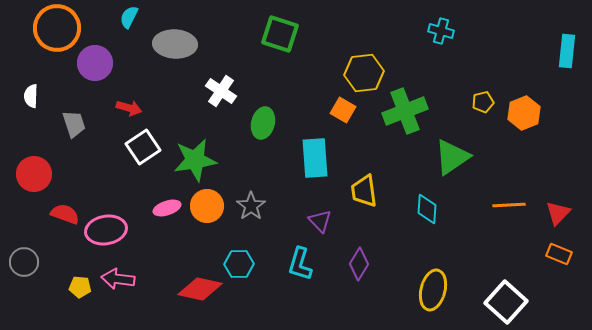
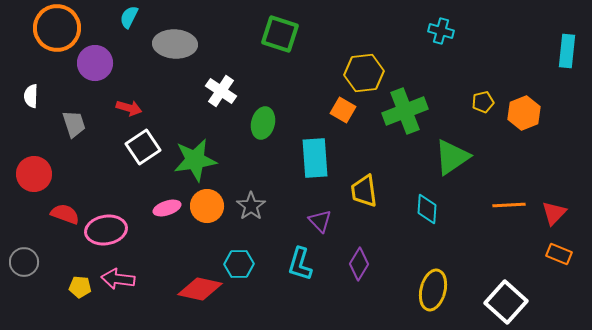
red triangle at (558, 213): moved 4 px left
